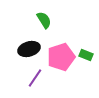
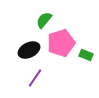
green semicircle: rotated 108 degrees counterclockwise
black ellipse: moved 1 px down; rotated 10 degrees counterclockwise
pink pentagon: moved 14 px up
